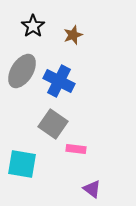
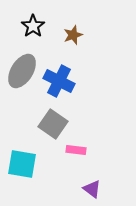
pink rectangle: moved 1 px down
